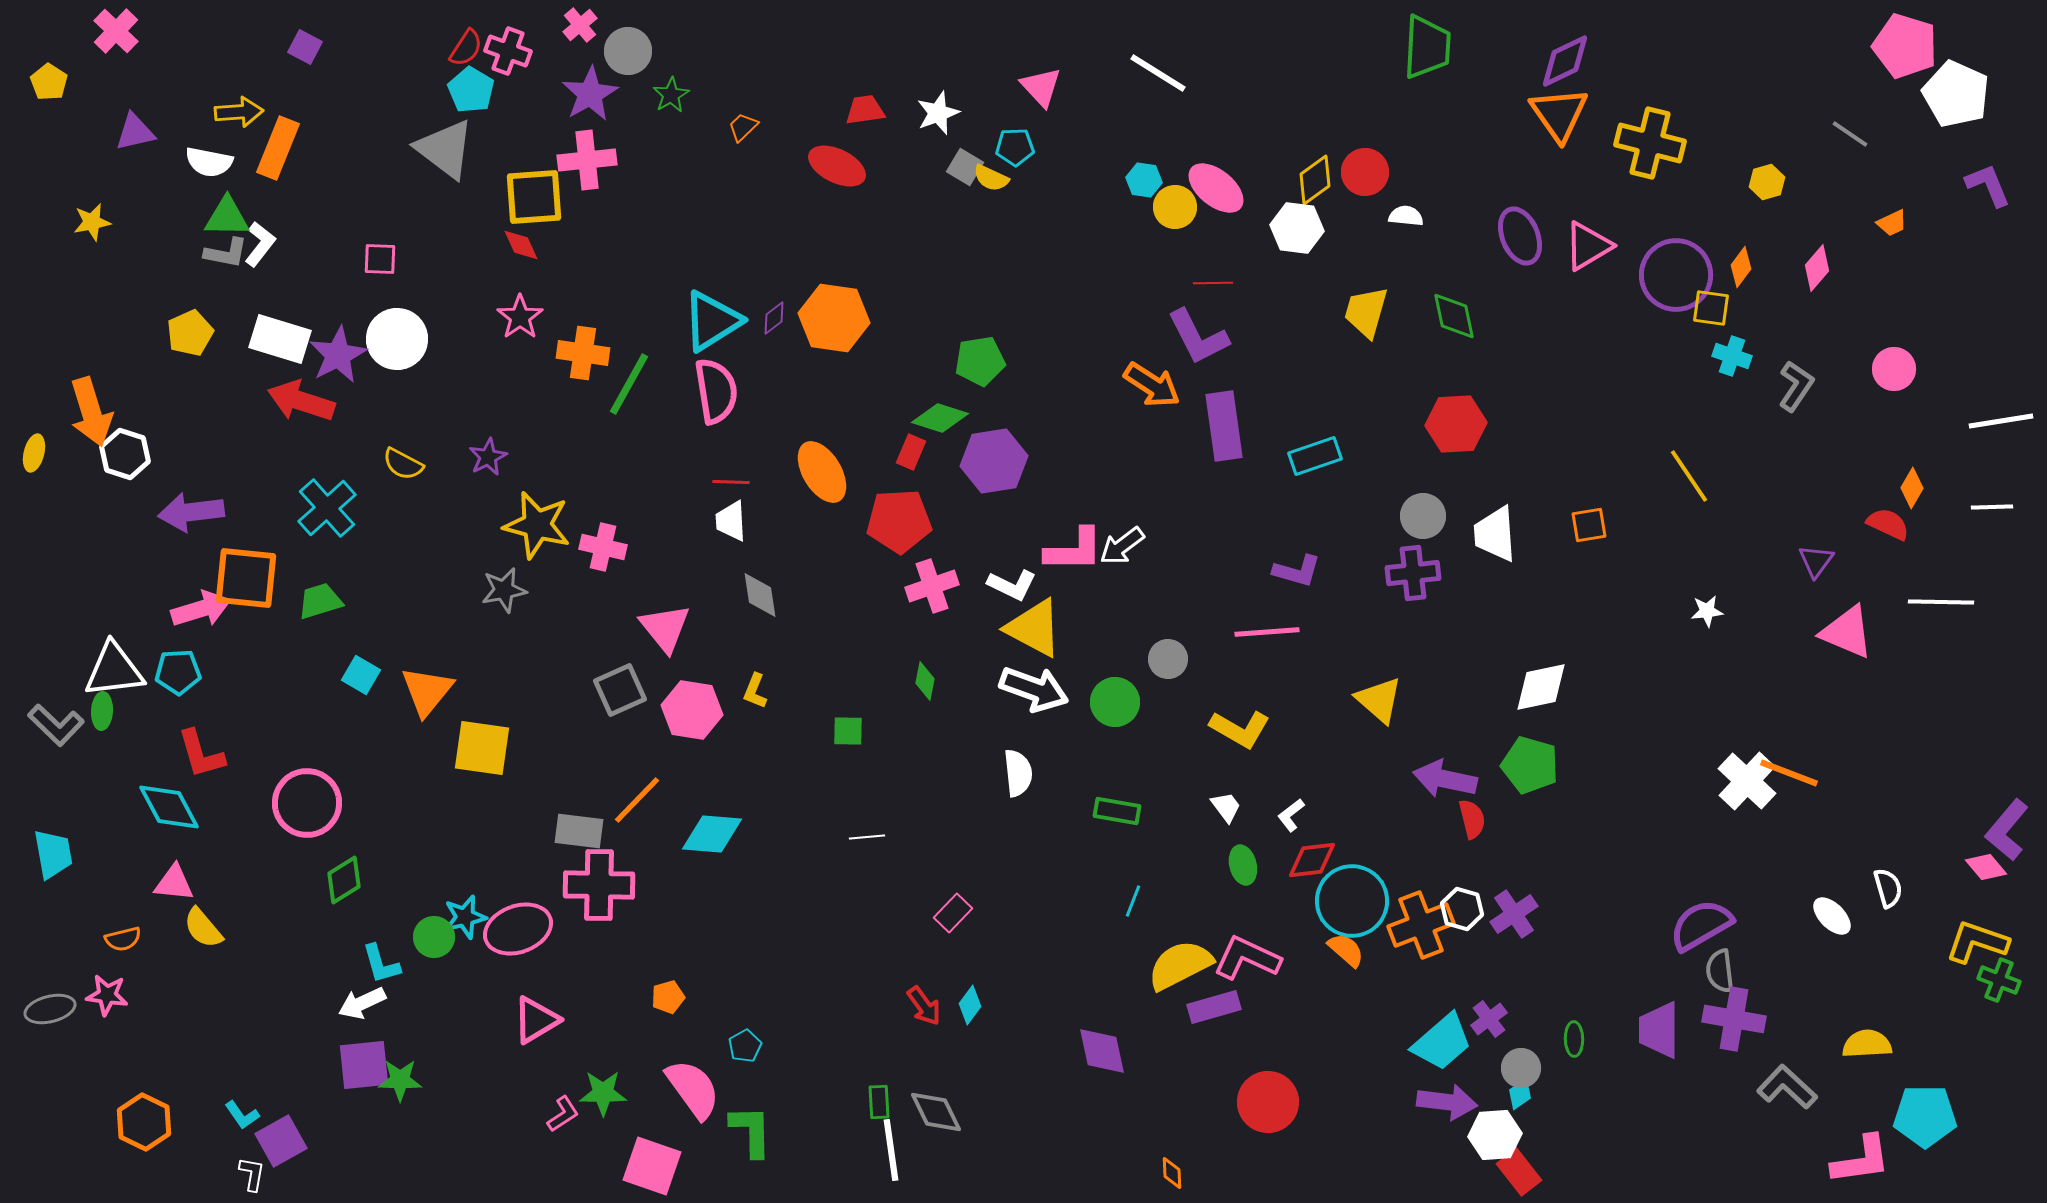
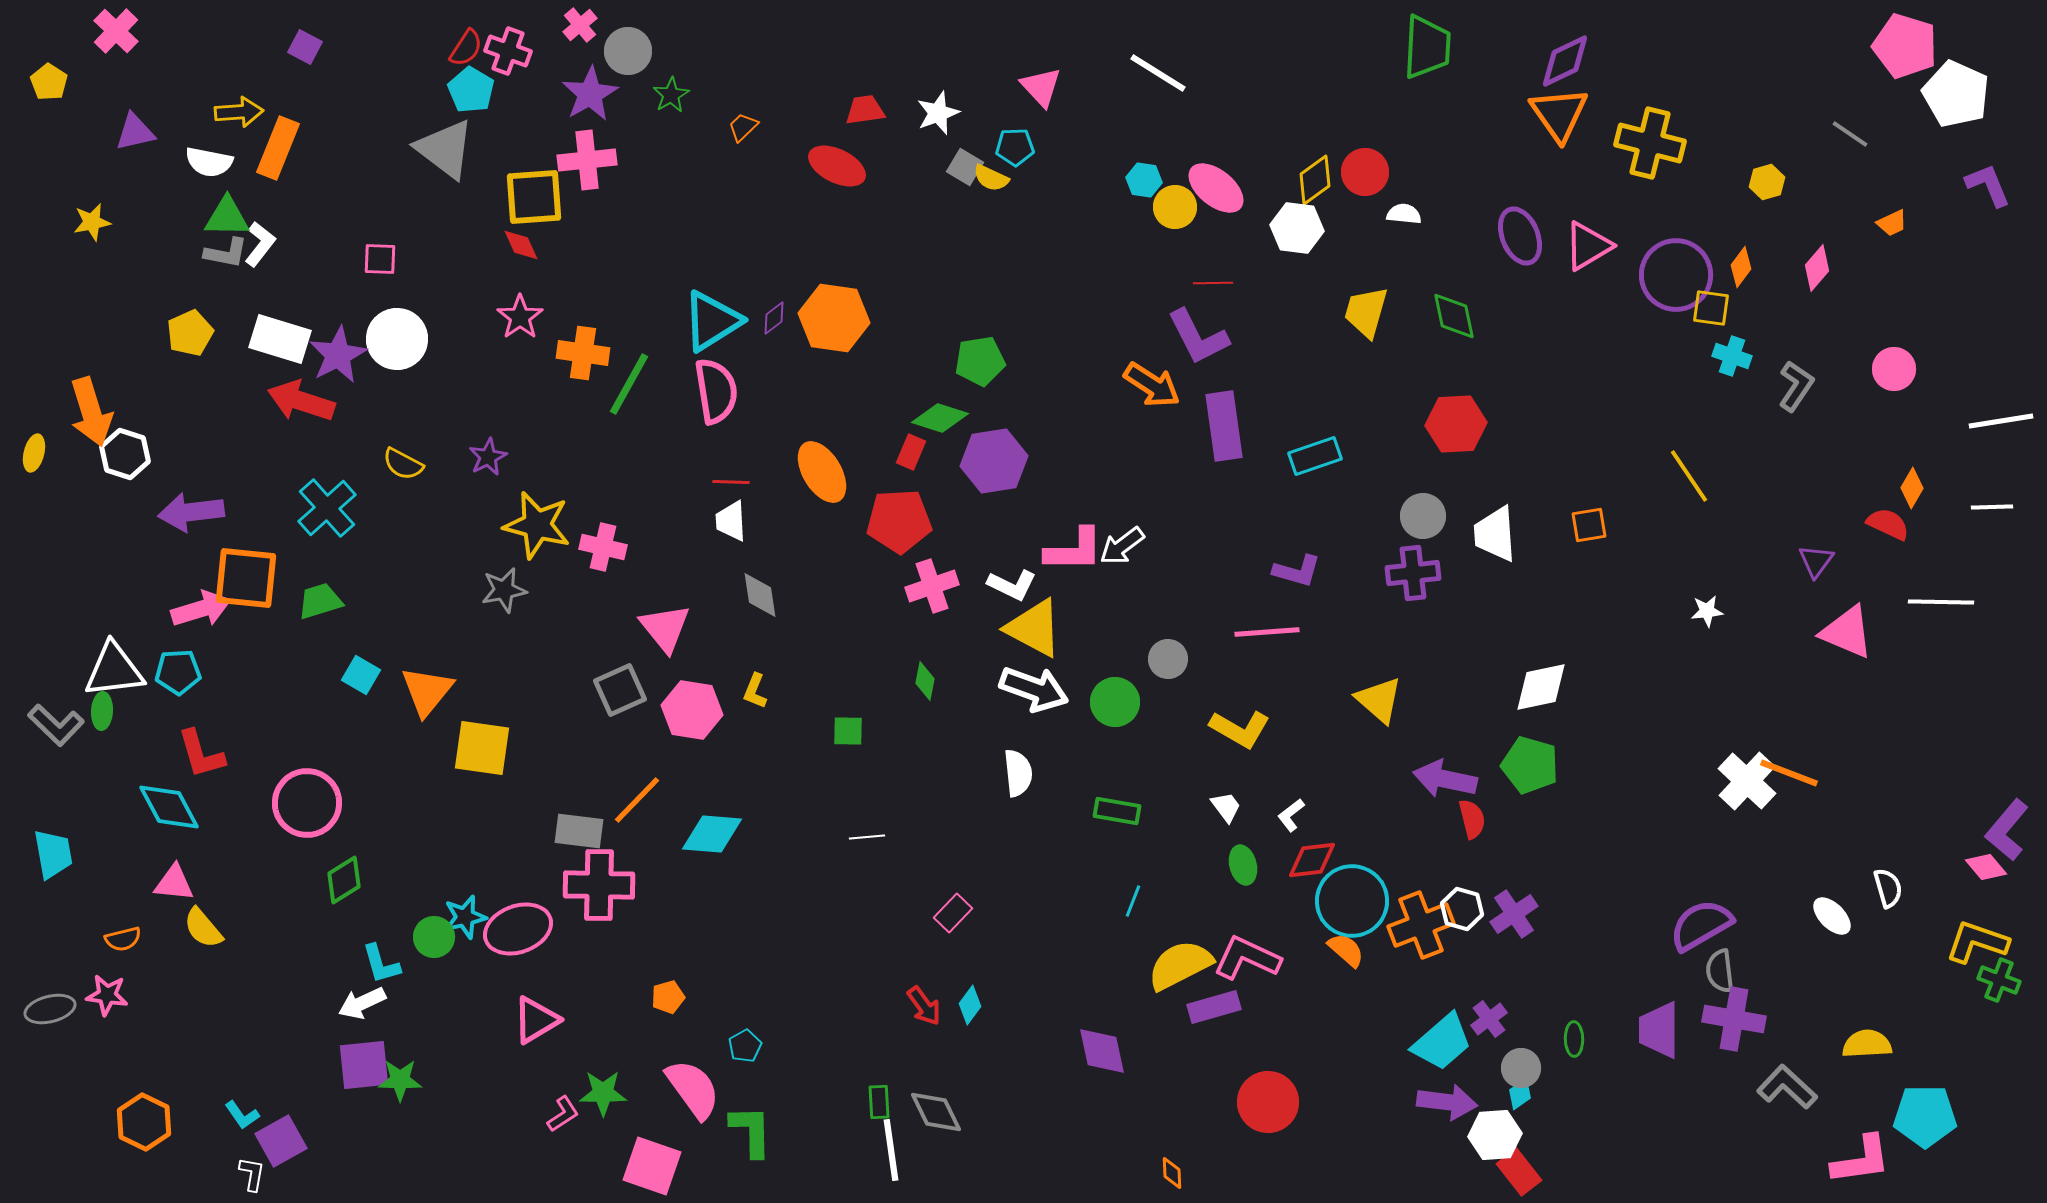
white semicircle at (1406, 216): moved 2 px left, 2 px up
